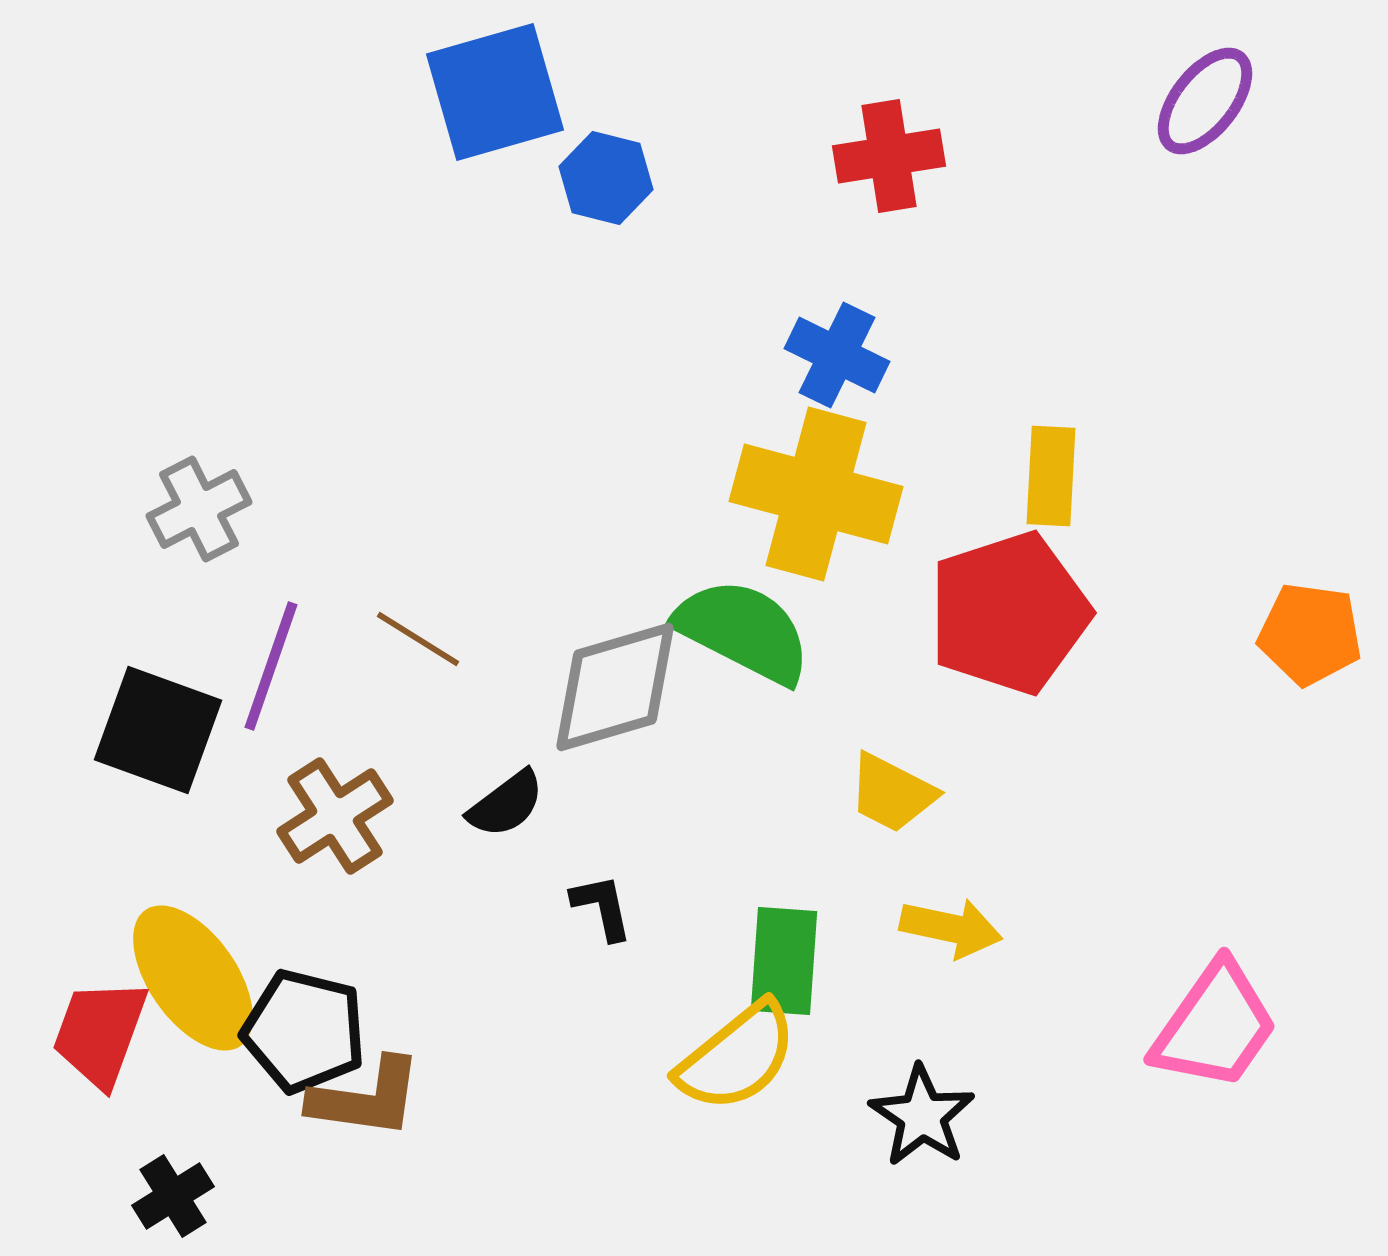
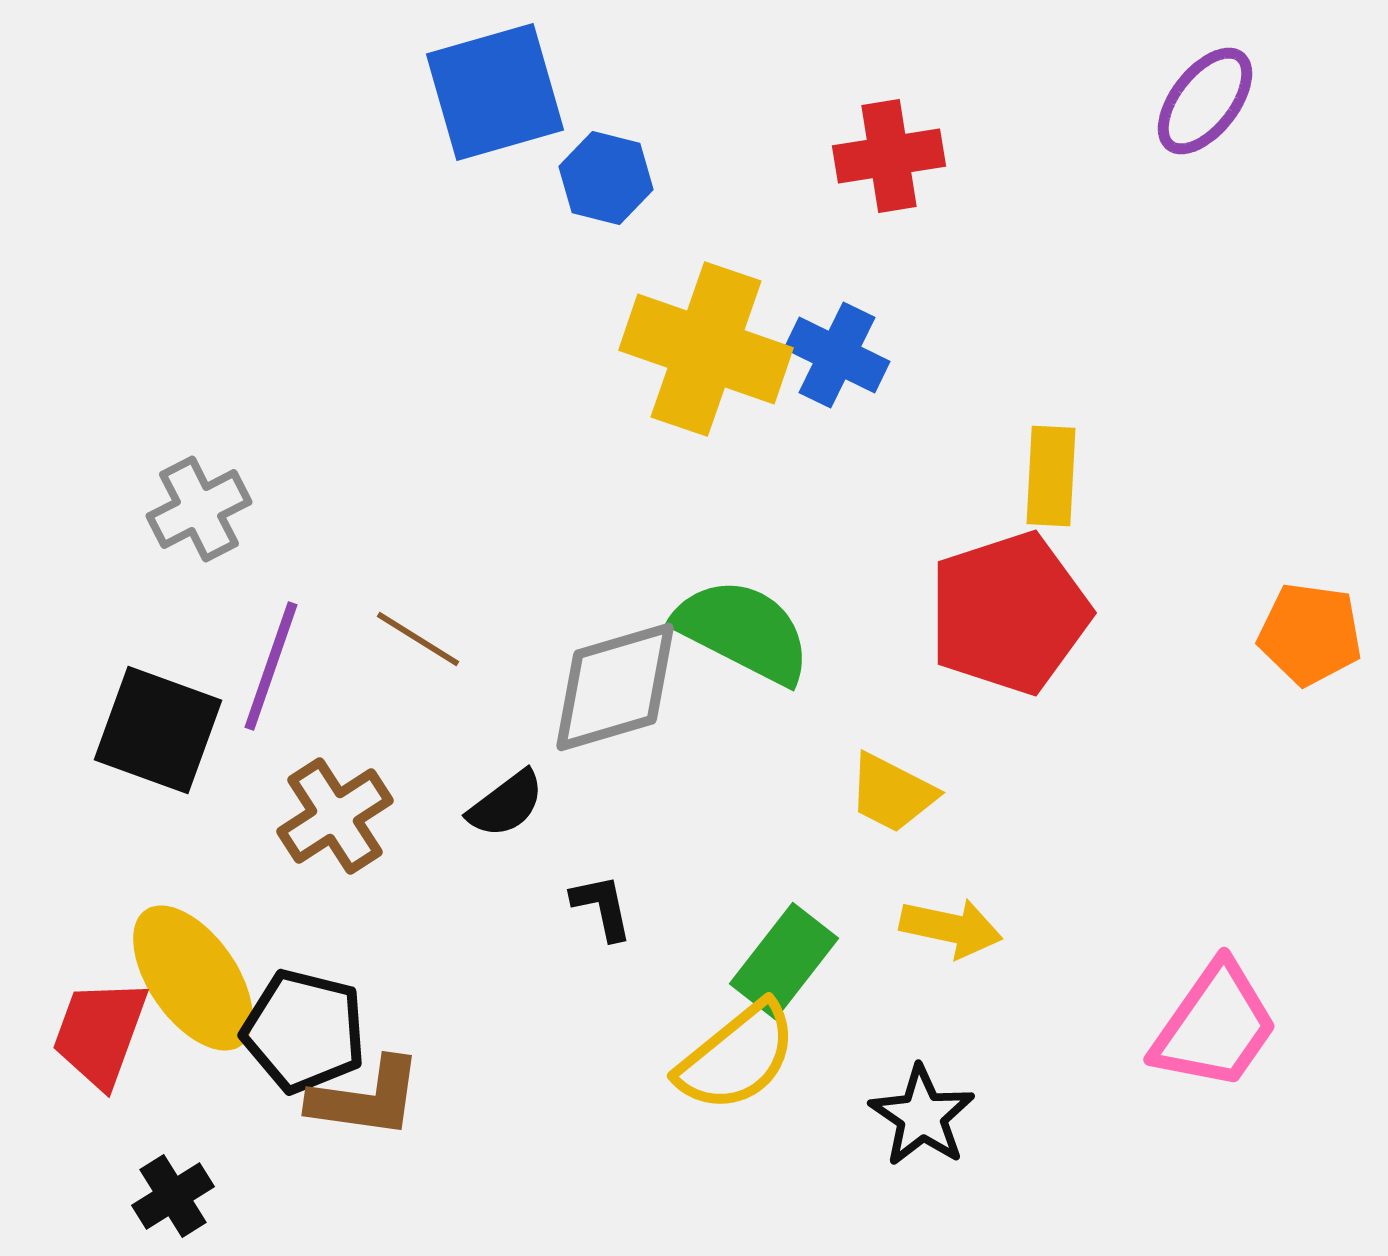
yellow cross: moved 110 px left, 145 px up; rotated 4 degrees clockwise
green rectangle: rotated 34 degrees clockwise
